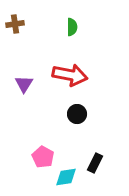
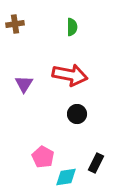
black rectangle: moved 1 px right
